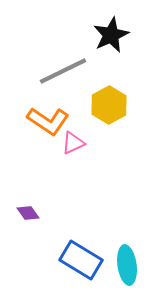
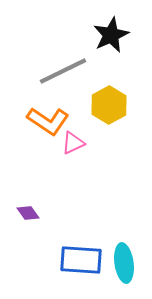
blue rectangle: rotated 27 degrees counterclockwise
cyan ellipse: moved 3 px left, 2 px up
